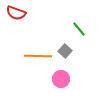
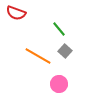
green line: moved 20 px left
orange line: rotated 28 degrees clockwise
pink circle: moved 2 px left, 5 px down
